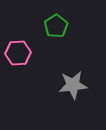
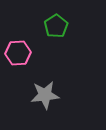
gray star: moved 28 px left, 10 px down
